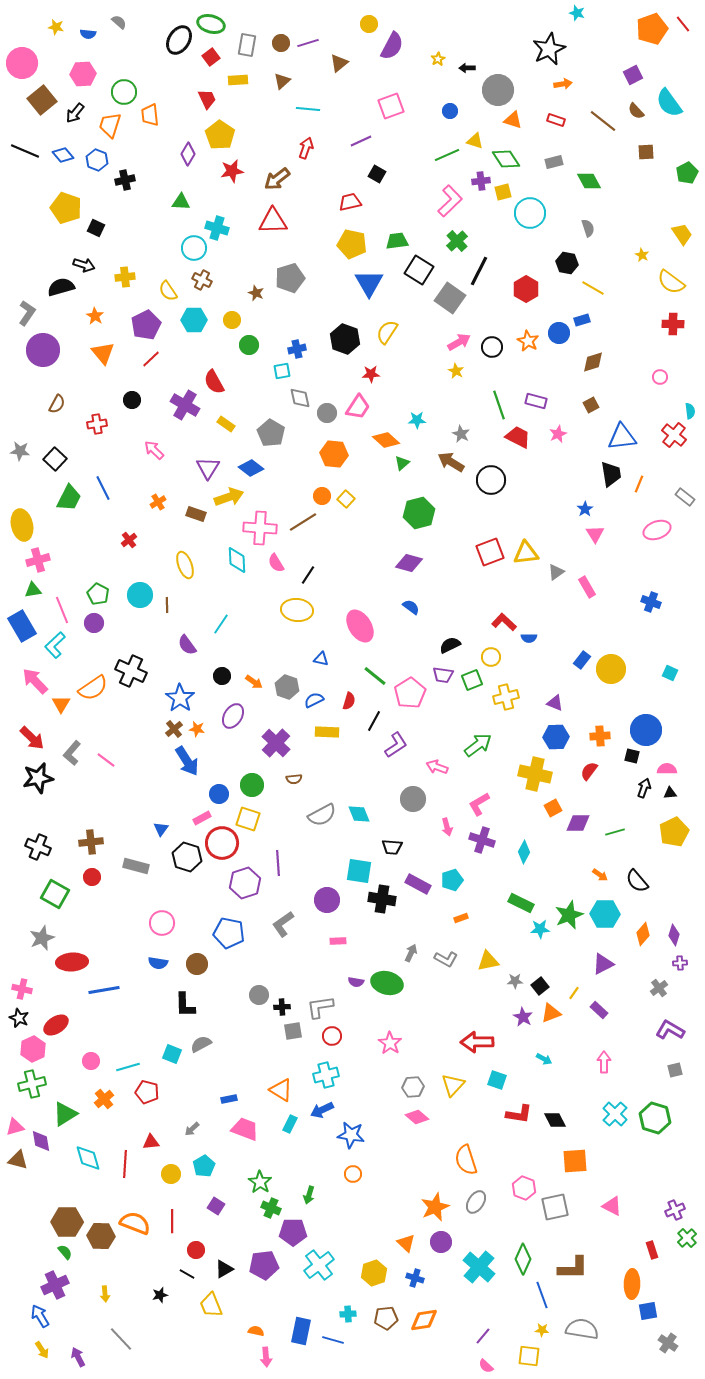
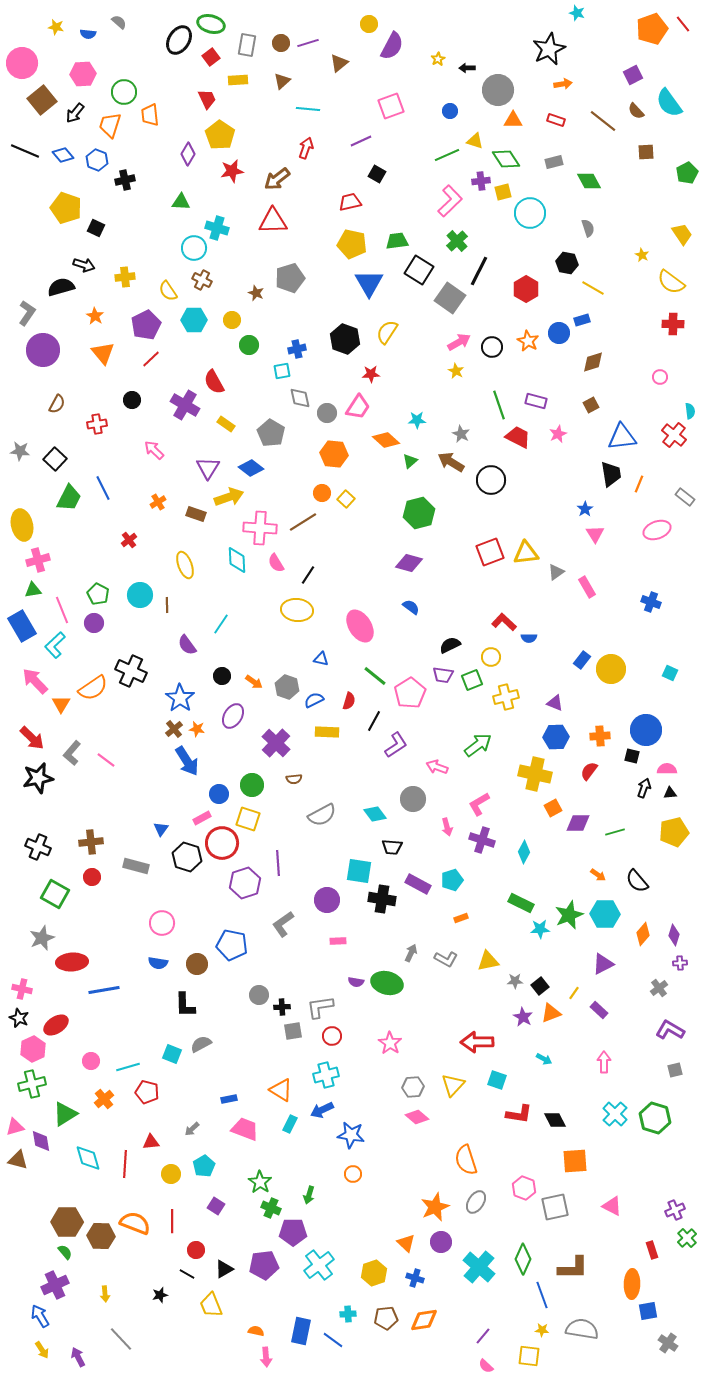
orange triangle at (513, 120): rotated 18 degrees counterclockwise
green triangle at (402, 463): moved 8 px right, 2 px up
orange circle at (322, 496): moved 3 px up
cyan diamond at (359, 814): moved 16 px right; rotated 15 degrees counterclockwise
yellow pentagon at (674, 832): rotated 12 degrees clockwise
orange arrow at (600, 875): moved 2 px left
blue pentagon at (229, 933): moved 3 px right, 12 px down
blue line at (333, 1340): rotated 20 degrees clockwise
